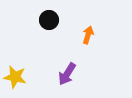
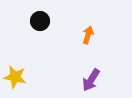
black circle: moved 9 px left, 1 px down
purple arrow: moved 24 px right, 6 px down
